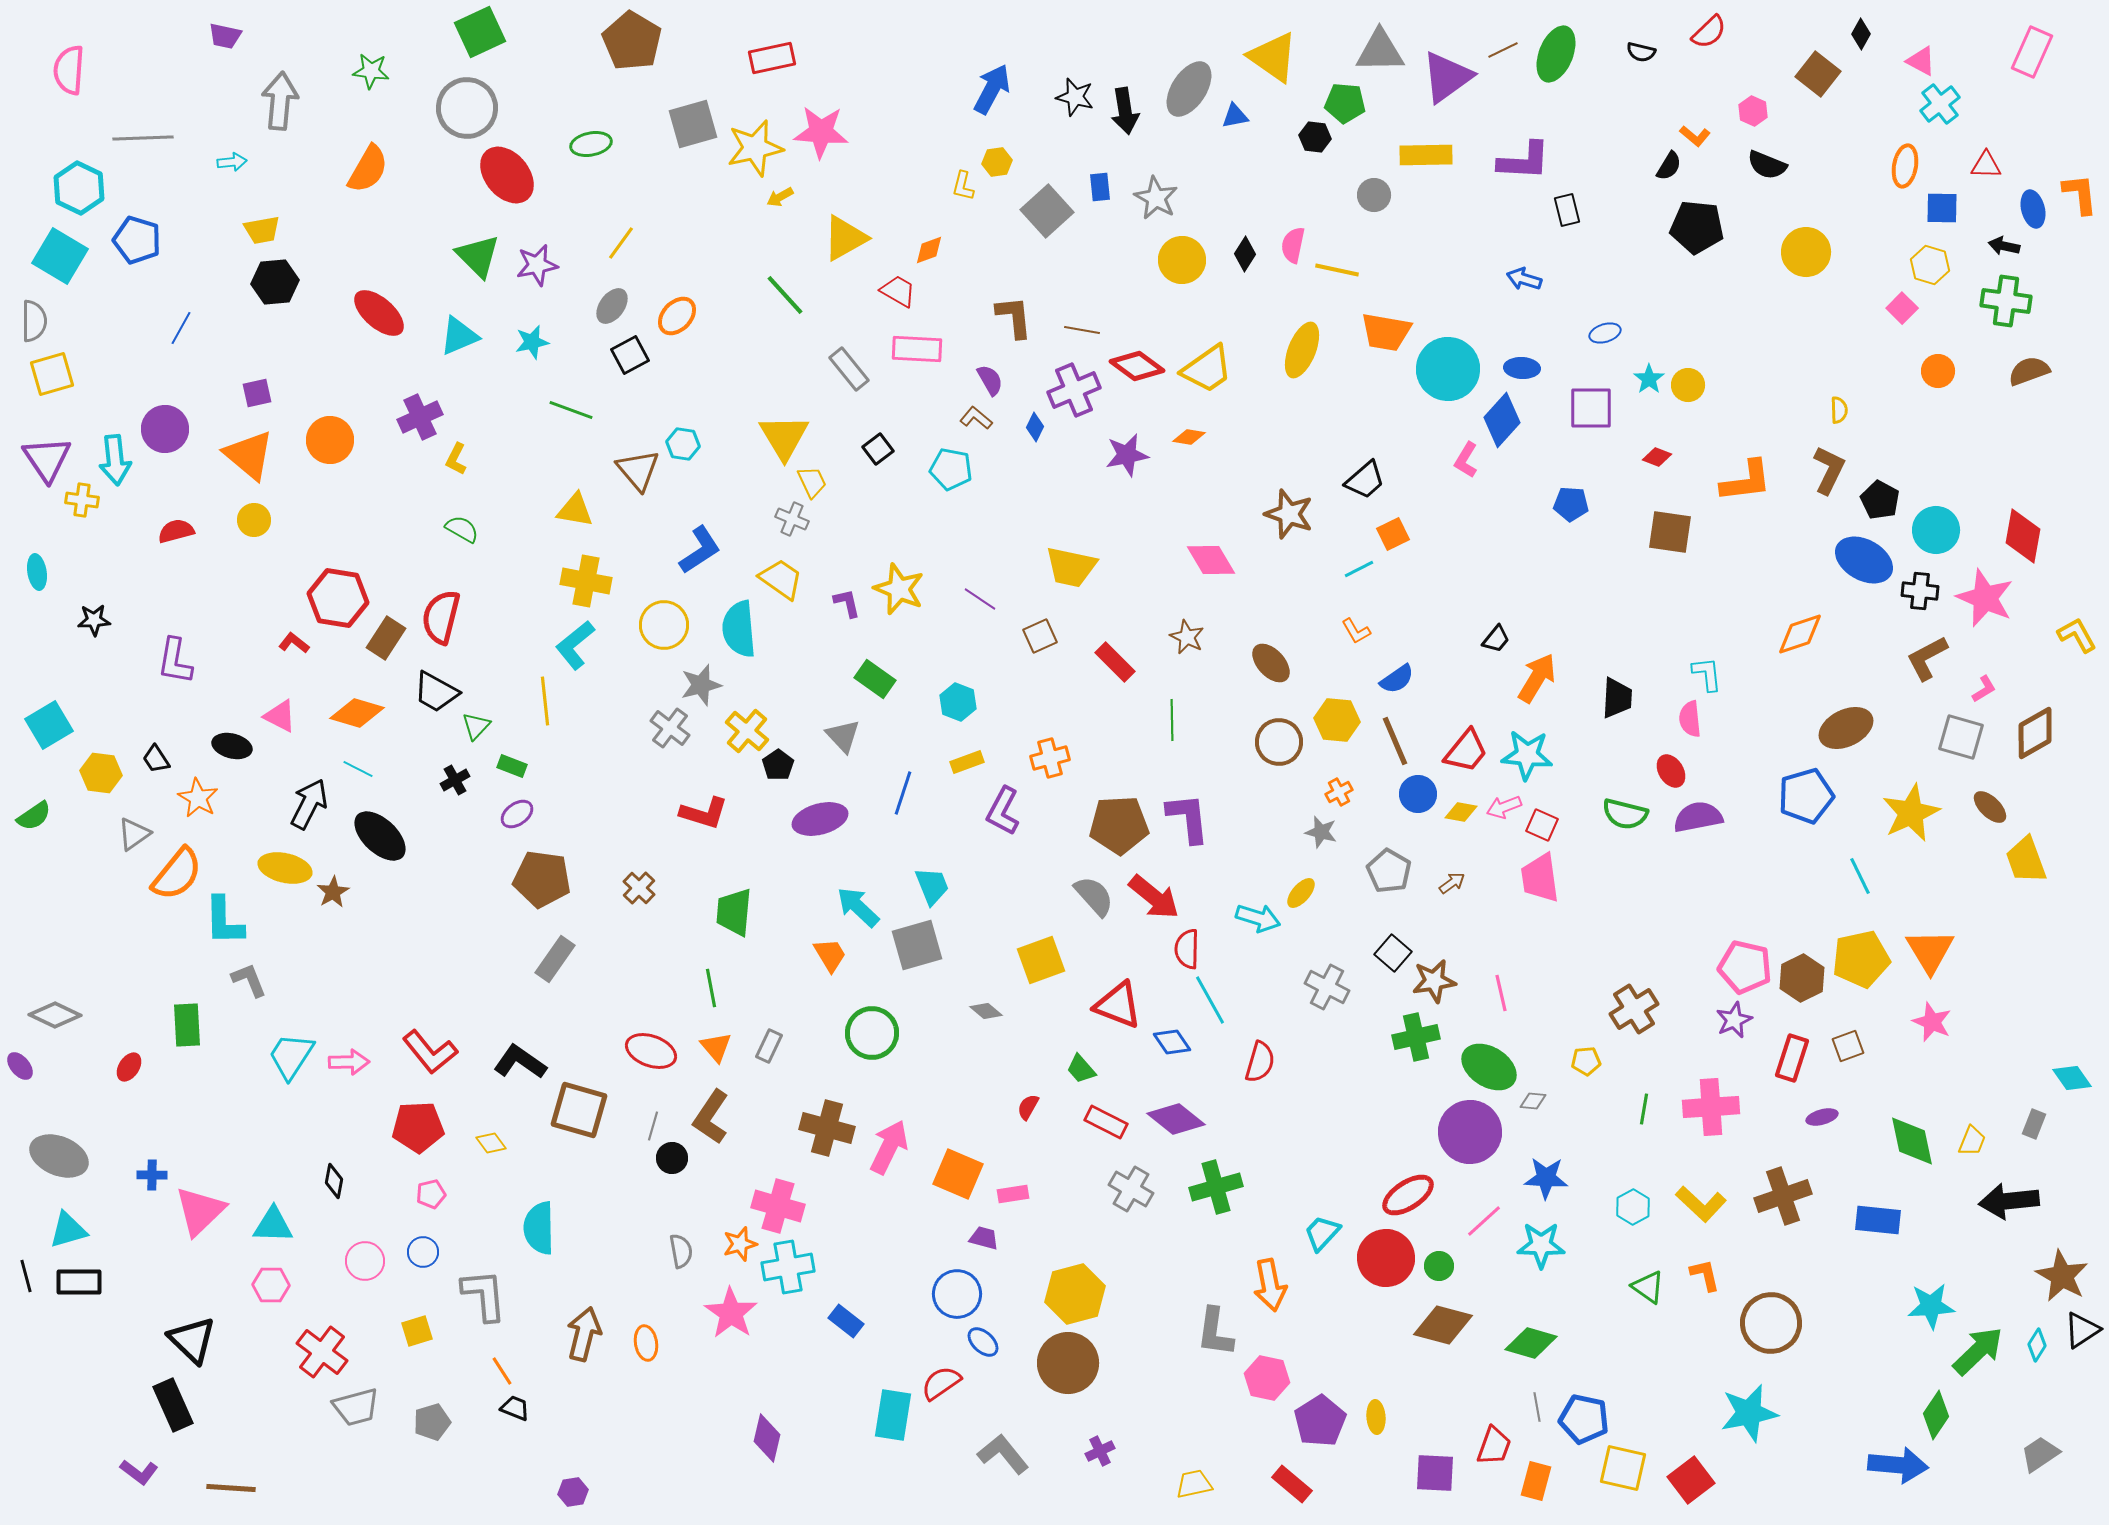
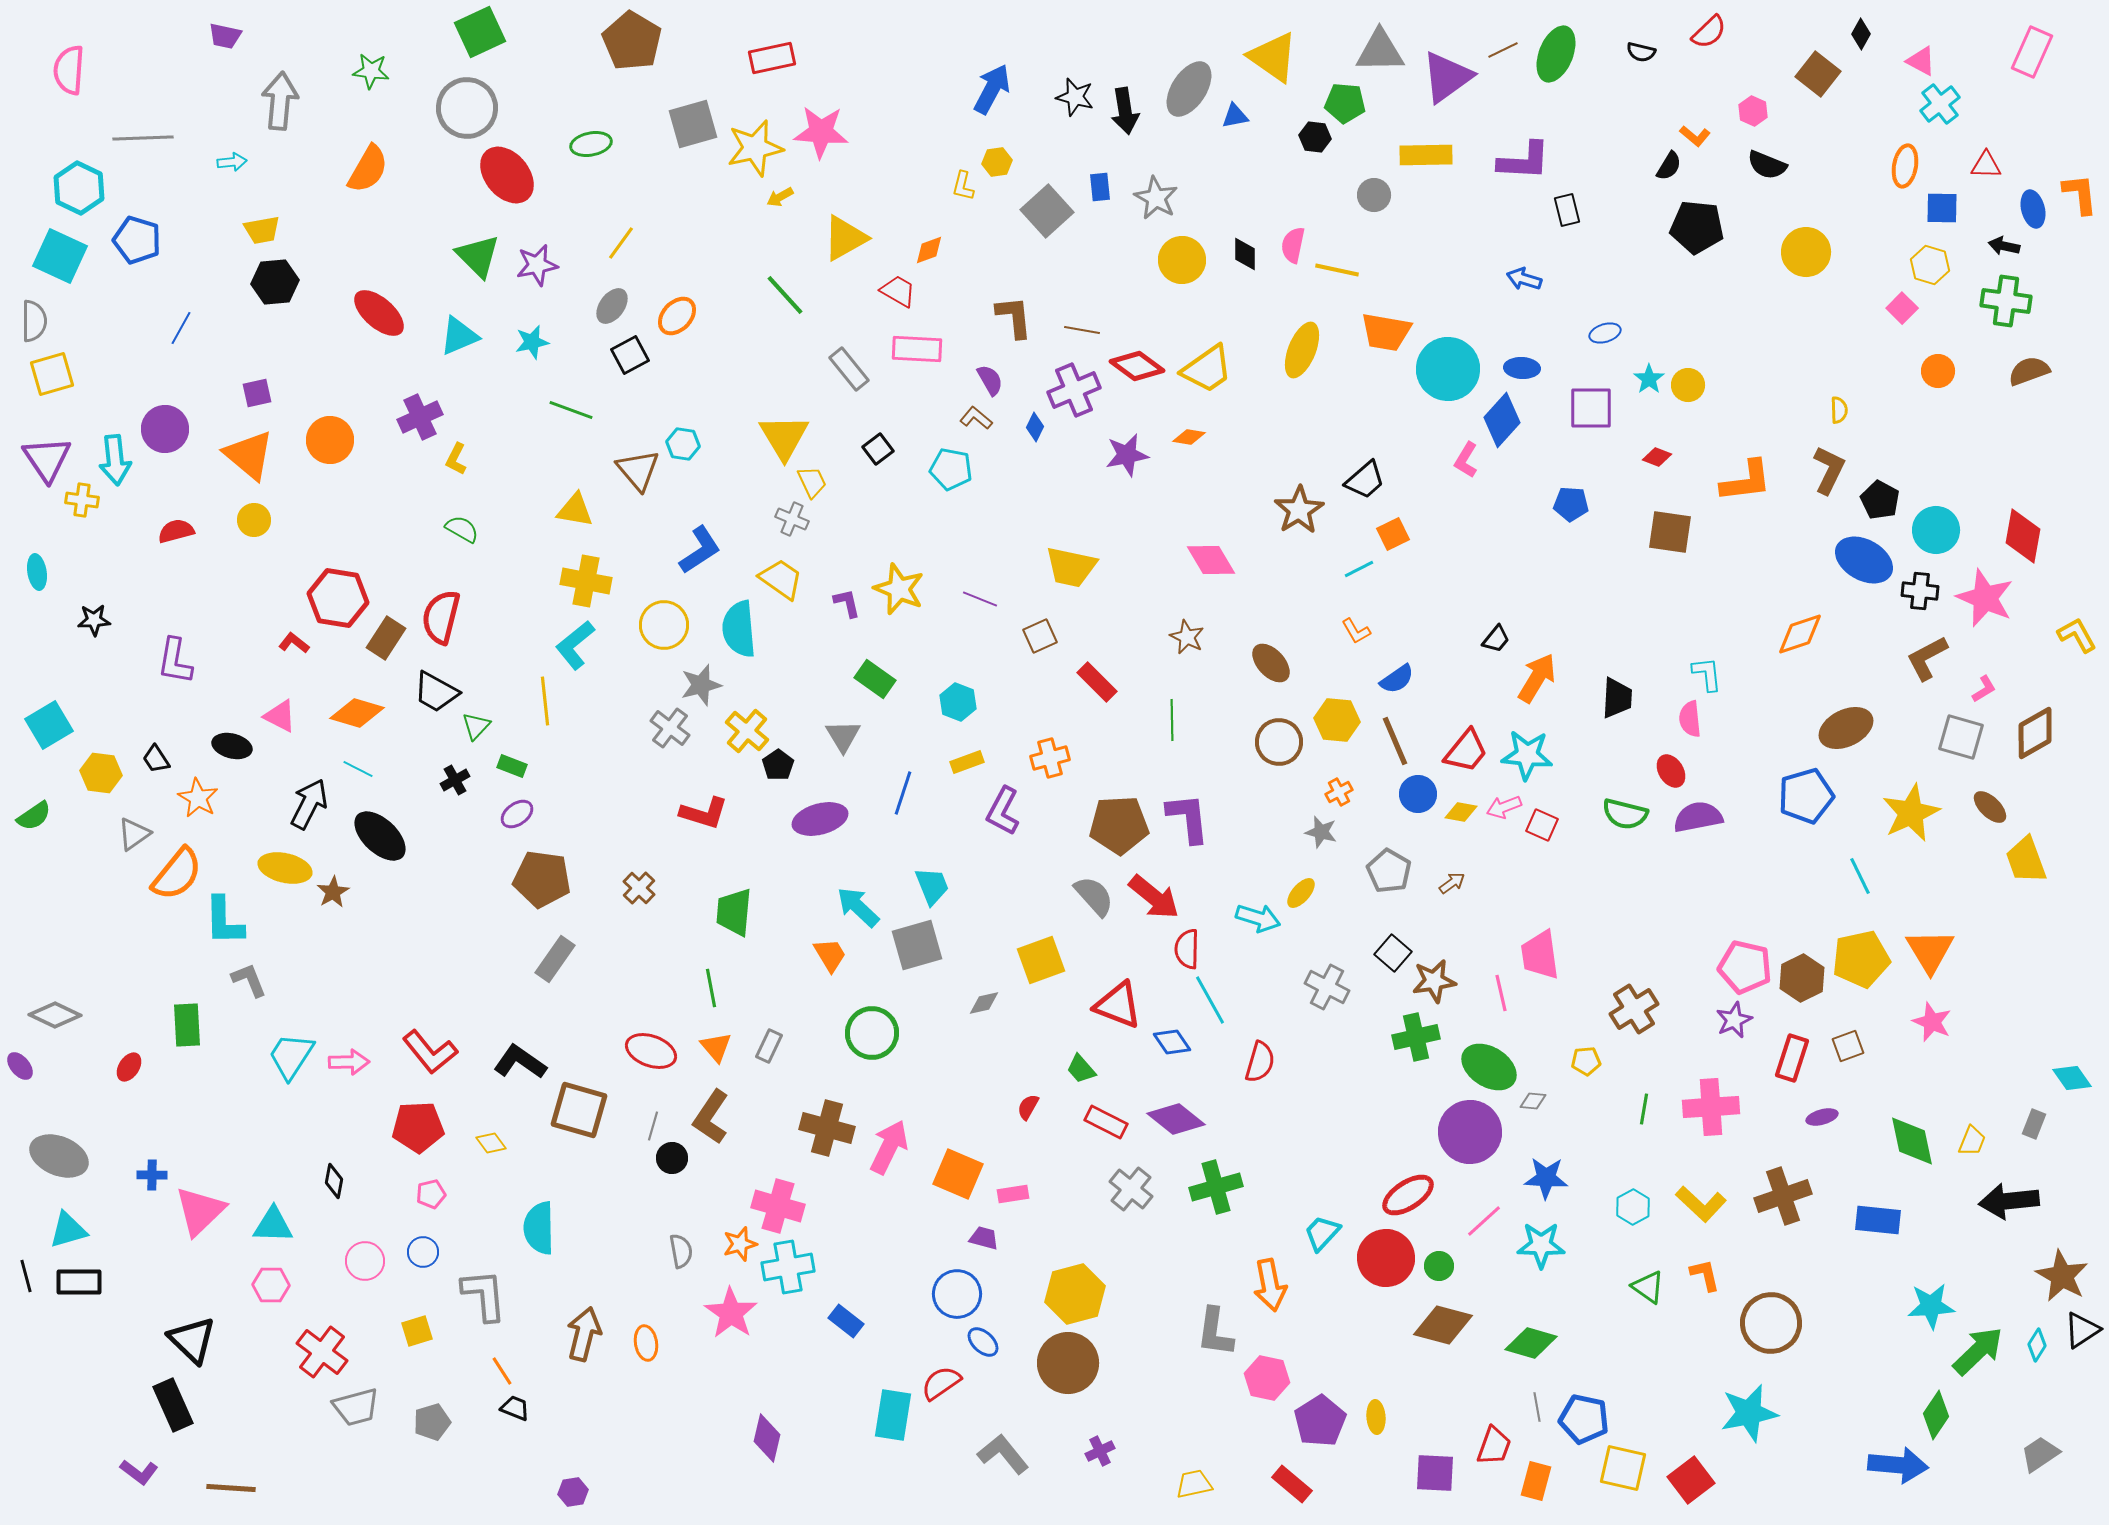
black diamond at (1245, 254): rotated 32 degrees counterclockwise
cyan square at (60, 256): rotated 6 degrees counterclockwise
brown star at (1289, 514): moved 10 px right, 4 px up; rotated 21 degrees clockwise
purple line at (980, 599): rotated 12 degrees counterclockwise
red rectangle at (1115, 662): moved 18 px left, 20 px down
gray triangle at (843, 736): rotated 12 degrees clockwise
pink trapezoid at (1540, 878): moved 77 px down
gray diamond at (986, 1011): moved 2 px left, 8 px up; rotated 52 degrees counterclockwise
gray cross at (1131, 1189): rotated 9 degrees clockwise
